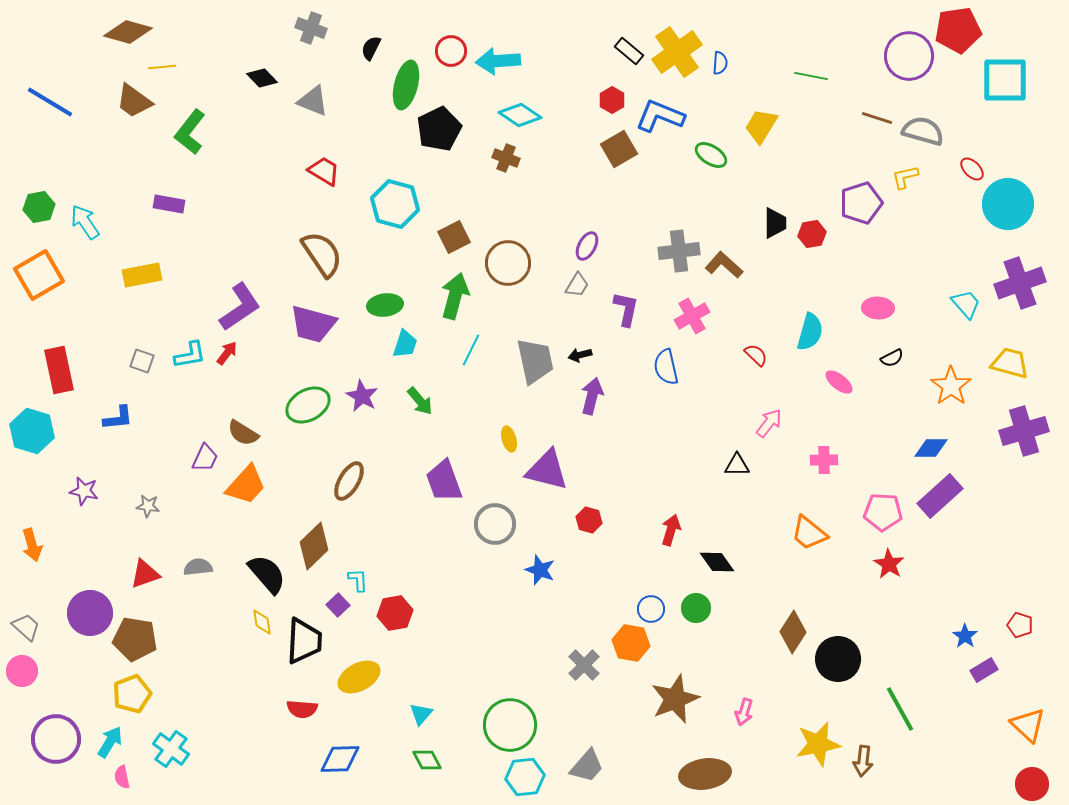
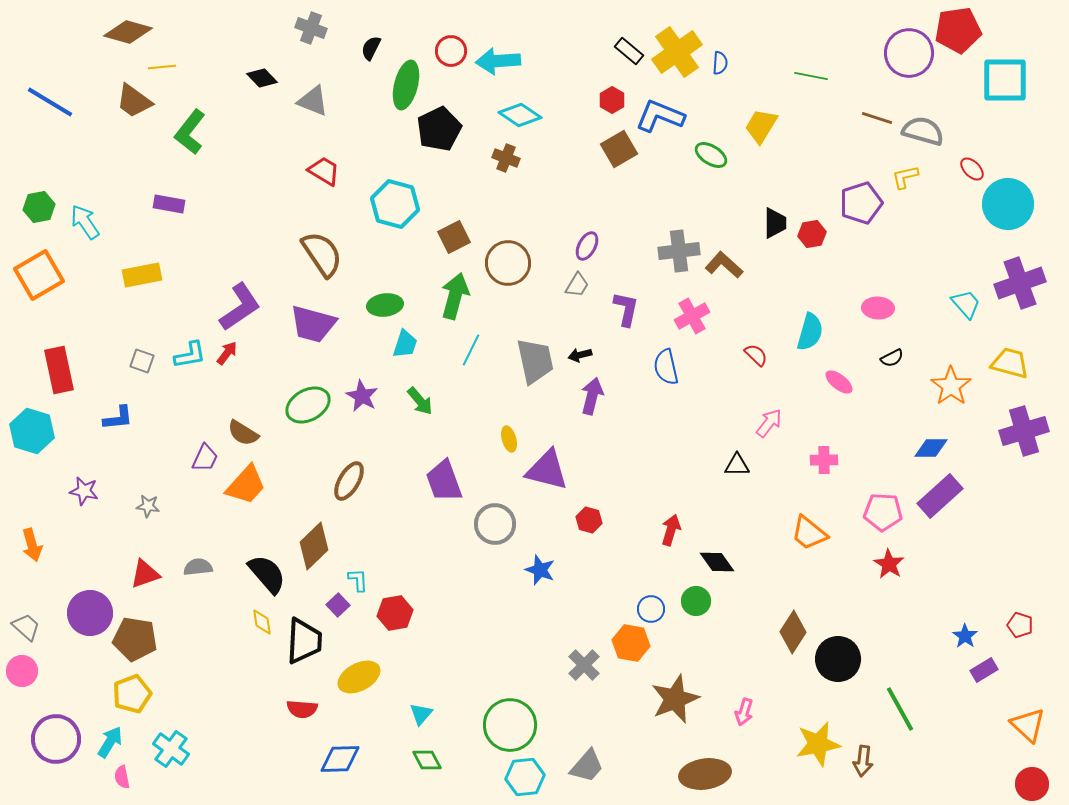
purple circle at (909, 56): moved 3 px up
green circle at (696, 608): moved 7 px up
